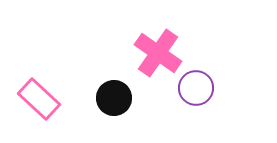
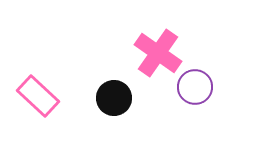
purple circle: moved 1 px left, 1 px up
pink rectangle: moved 1 px left, 3 px up
